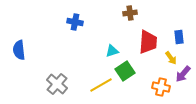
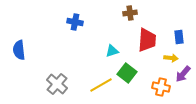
red trapezoid: moved 1 px left, 2 px up
yellow arrow: rotated 48 degrees counterclockwise
green square: moved 2 px right, 2 px down; rotated 18 degrees counterclockwise
